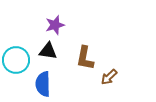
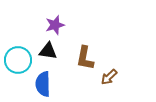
cyan circle: moved 2 px right
